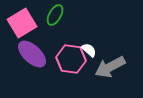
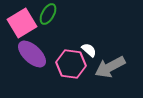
green ellipse: moved 7 px left, 1 px up
pink hexagon: moved 5 px down
